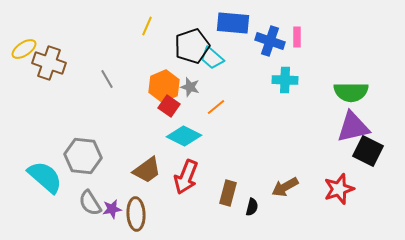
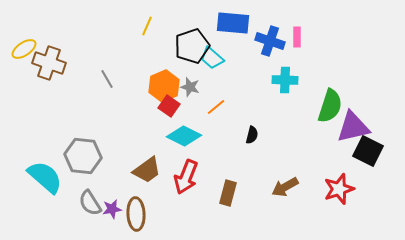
green semicircle: moved 21 px left, 14 px down; rotated 72 degrees counterclockwise
black semicircle: moved 72 px up
